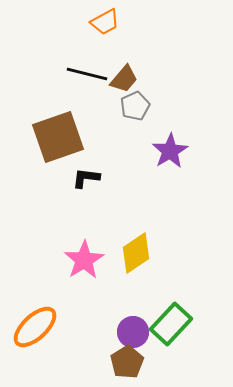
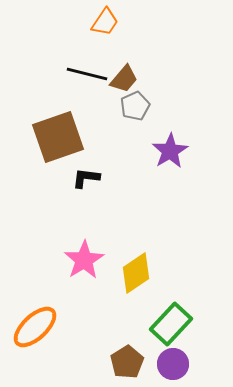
orange trapezoid: rotated 28 degrees counterclockwise
yellow diamond: moved 20 px down
purple circle: moved 40 px right, 32 px down
